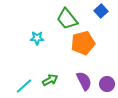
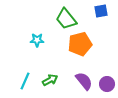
blue square: rotated 32 degrees clockwise
green trapezoid: moved 1 px left
cyan star: moved 2 px down
orange pentagon: moved 3 px left, 1 px down
purple semicircle: rotated 12 degrees counterclockwise
cyan line: moved 1 px right, 5 px up; rotated 24 degrees counterclockwise
